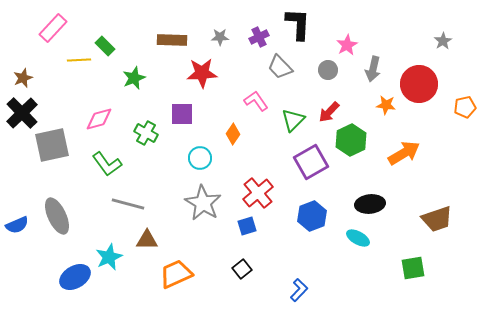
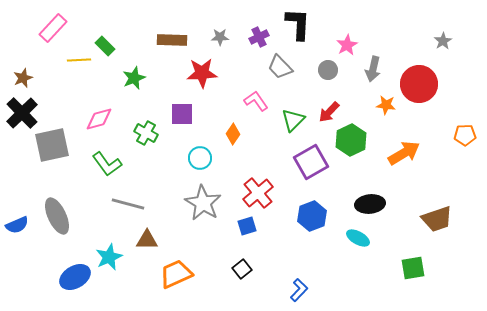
orange pentagon at (465, 107): moved 28 px down; rotated 10 degrees clockwise
